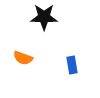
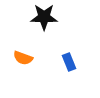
blue rectangle: moved 3 px left, 3 px up; rotated 12 degrees counterclockwise
